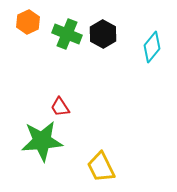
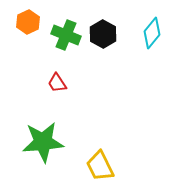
green cross: moved 1 px left, 1 px down
cyan diamond: moved 14 px up
red trapezoid: moved 3 px left, 24 px up
green star: moved 1 px right, 1 px down
yellow trapezoid: moved 1 px left, 1 px up
